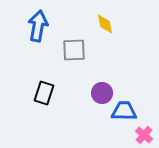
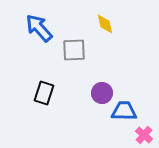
blue arrow: moved 1 px right, 2 px down; rotated 52 degrees counterclockwise
